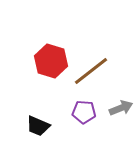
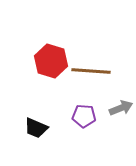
brown line: rotated 42 degrees clockwise
purple pentagon: moved 4 px down
black trapezoid: moved 2 px left, 2 px down
